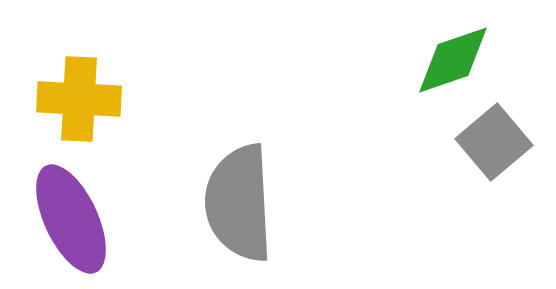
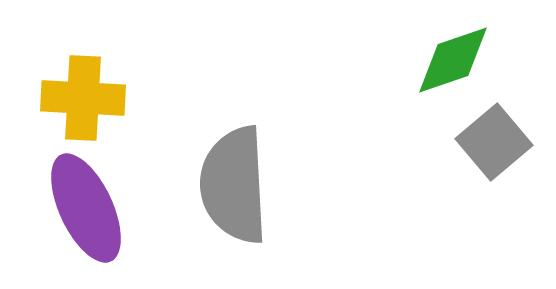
yellow cross: moved 4 px right, 1 px up
gray semicircle: moved 5 px left, 18 px up
purple ellipse: moved 15 px right, 11 px up
